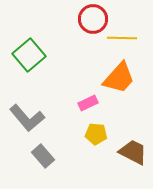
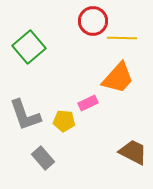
red circle: moved 2 px down
green square: moved 8 px up
orange trapezoid: moved 1 px left
gray L-shape: moved 2 px left, 3 px up; rotated 21 degrees clockwise
yellow pentagon: moved 32 px left, 13 px up
gray rectangle: moved 2 px down
